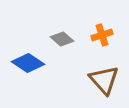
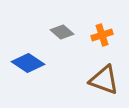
gray diamond: moved 7 px up
brown triangle: rotated 28 degrees counterclockwise
